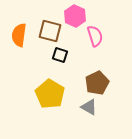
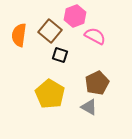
pink hexagon: rotated 15 degrees clockwise
brown square: rotated 25 degrees clockwise
pink semicircle: rotated 45 degrees counterclockwise
